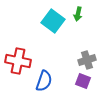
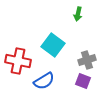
cyan square: moved 24 px down
blue semicircle: rotated 40 degrees clockwise
